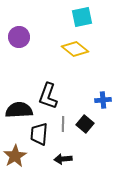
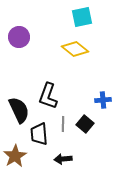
black semicircle: rotated 68 degrees clockwise
black trapezoid: rotated 10 degrees counterclockwise
